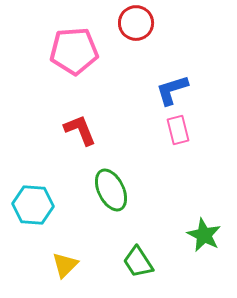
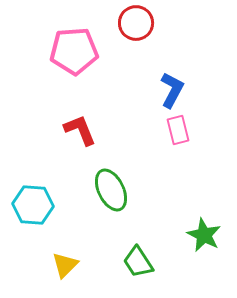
blue L-shape: rotated 135 degrees clockwise
